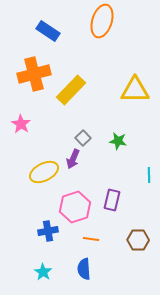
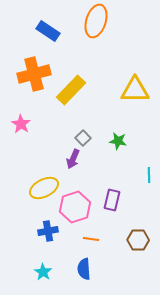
orange ellipse: moved 6 px left
yellow ellipse: moved 16 px down
